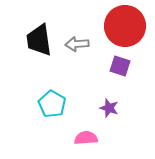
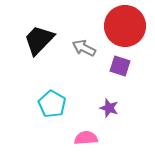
black trapezoid: rotated 52 degrees clockwise
gray arrow: moved 7 px right, 4 px down; rotated 30 degrees clockwise
